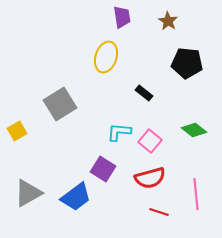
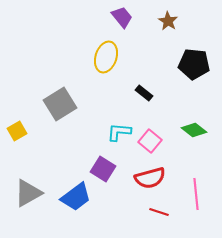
purple trapezoid: rotated 30 degrees counterclockwise
black pentagon: moved 7 px right, 1 px down
